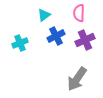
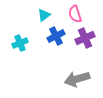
pink semicircle: moved 4 px left, 1 px down; rotated 18 degrees counterclockwise
purple cross: moved 2 px up
gray arrow: rotated 40 degrees clockwise
